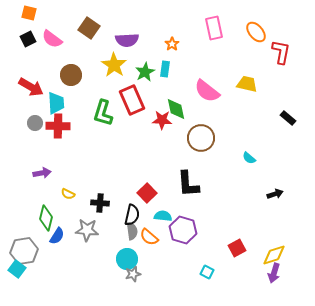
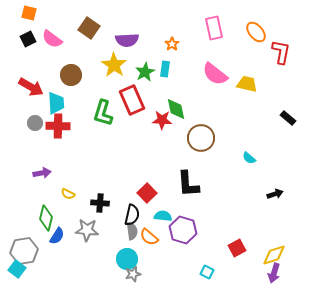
pink semicircle at (207, 91): moved 8 px right, 17 px up
